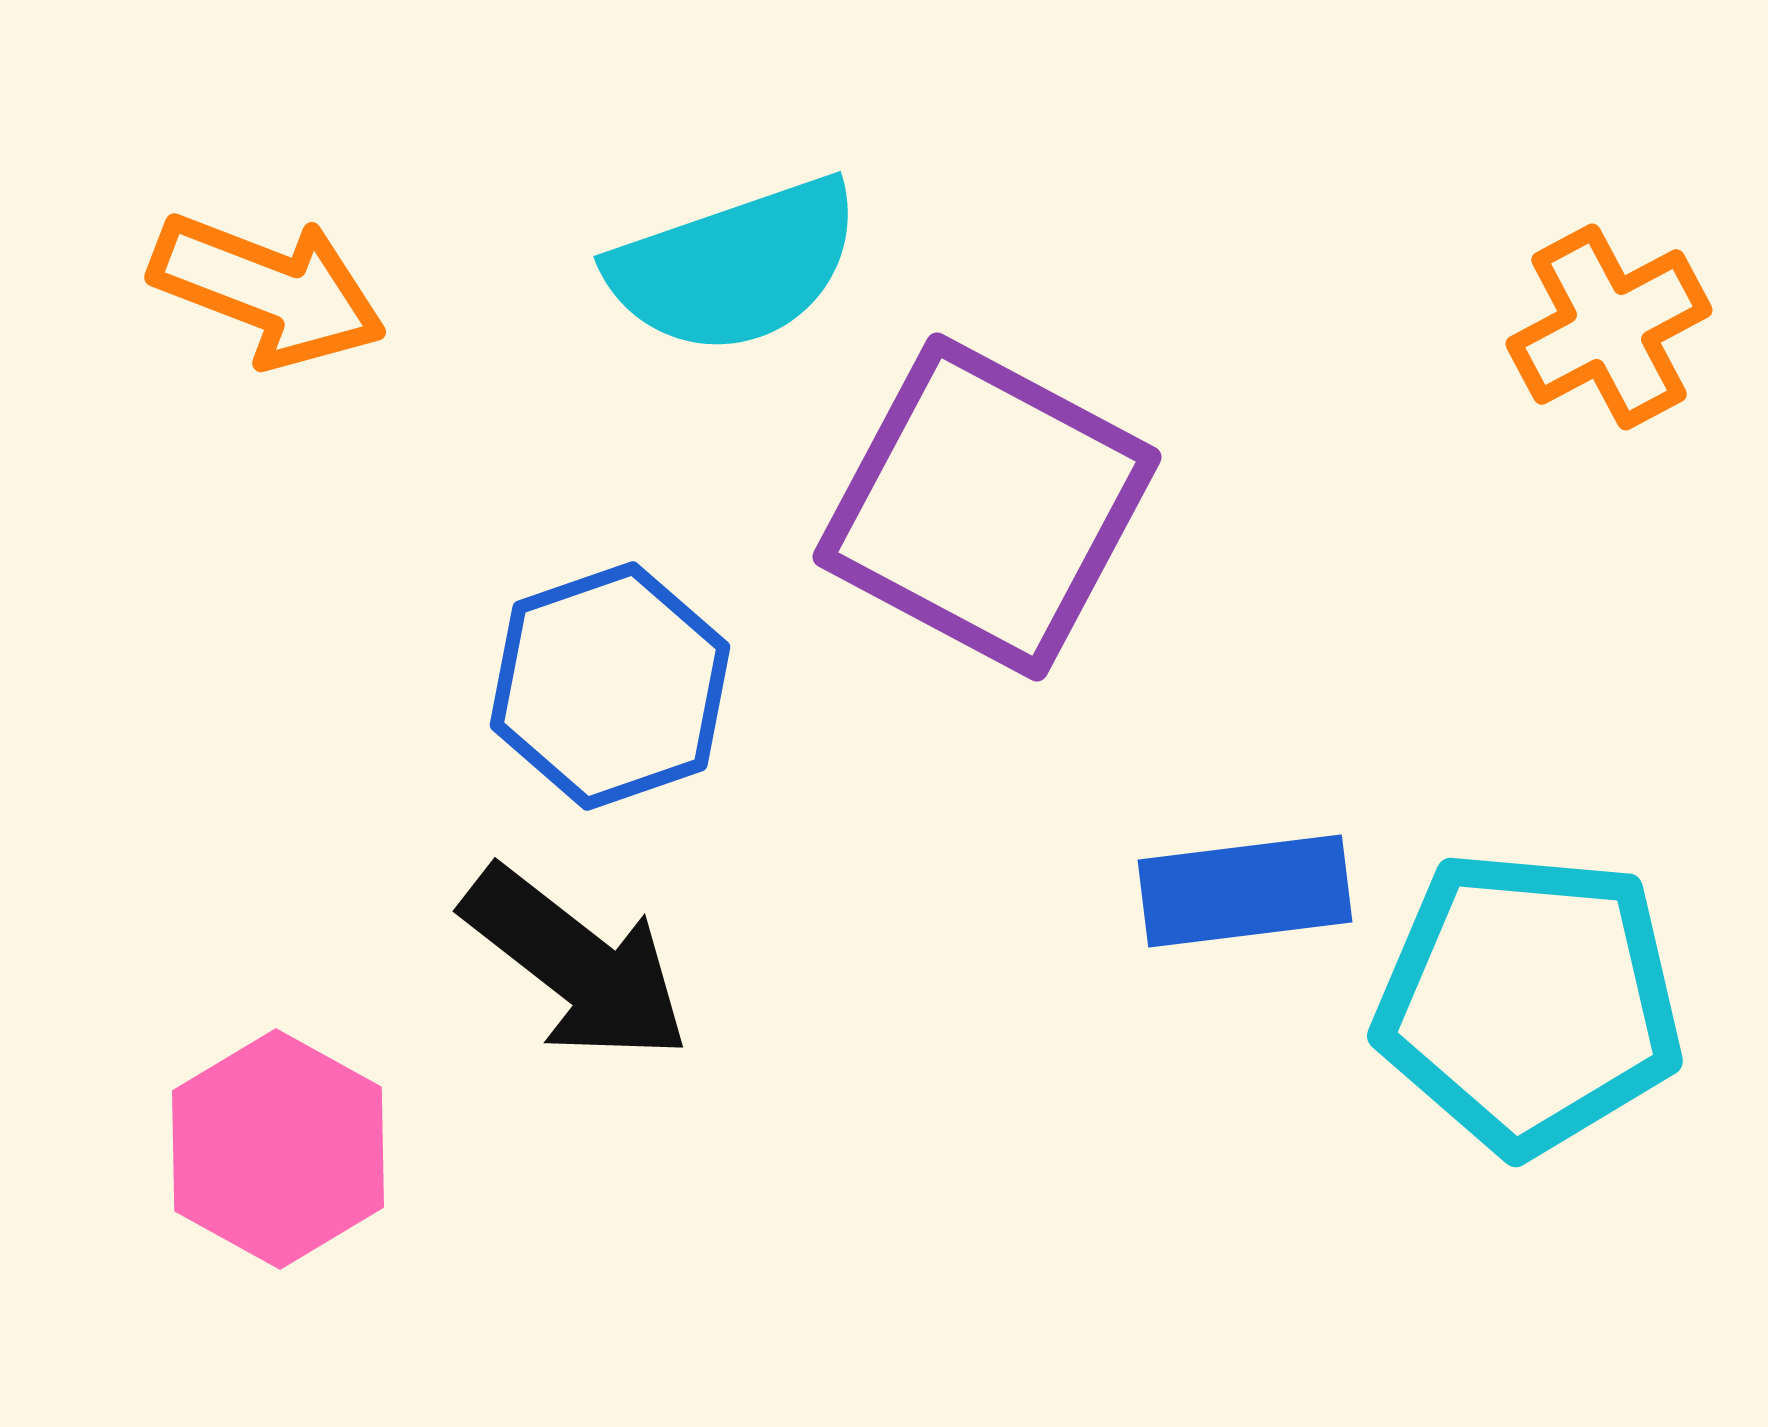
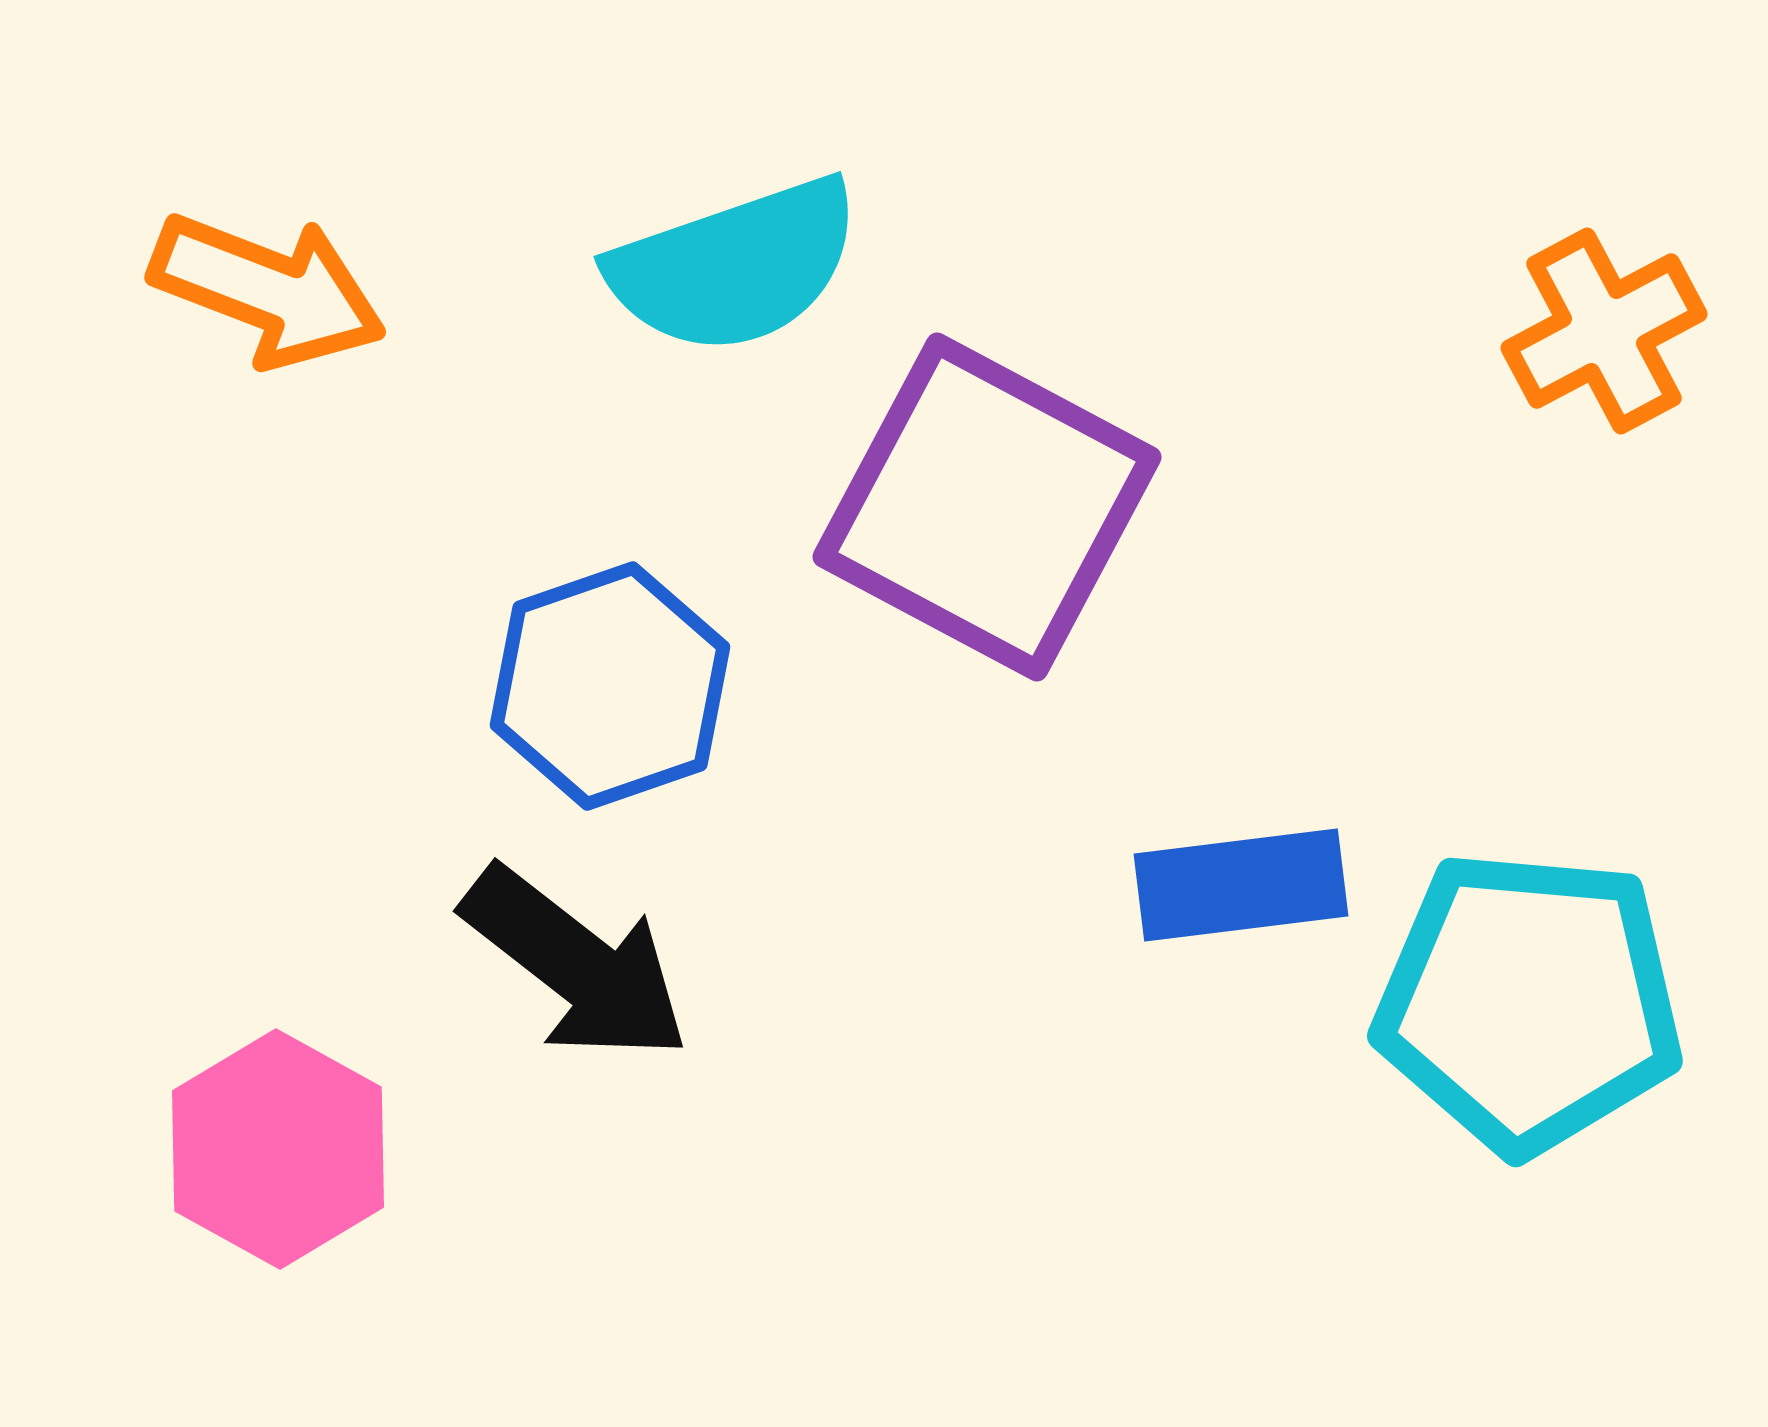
orange cross: moved 5 px left, 4 px down
blue rectangle: moved 4 px left, 6 px up
